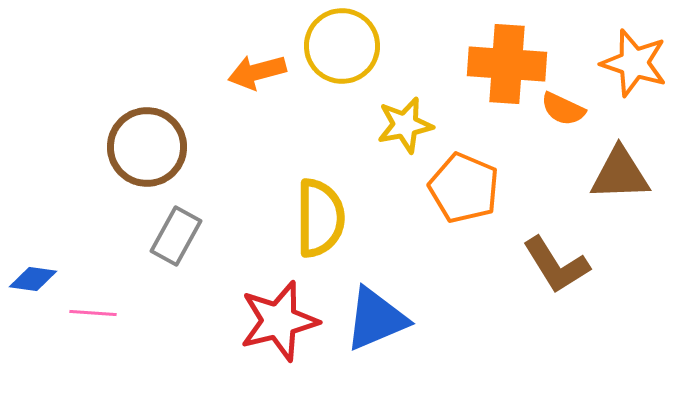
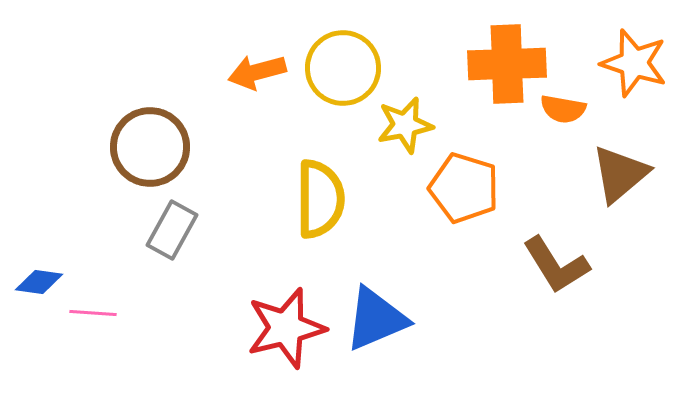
yellow circle: moved 1 px right, 22 px down
orange cross: rotated 6 degrees counterclockwise
orange semicircle: rotated 15 degrees counterclockwise
brown circle: moved 3 px right
brown triangle: rotated 38 degrees counterclockwise
orange pentagon: rotated 6 degrees counterclockwise
yellow semicircle: moved 19 px up
gray rectangle: moved 4 px left, 6 px up
blue diamond: moved 6 px right, 3 px down
red star: moved 7 px right, 7 px down
